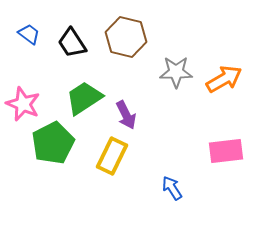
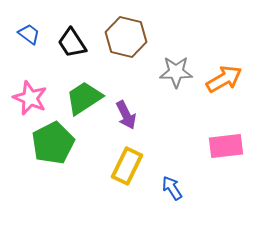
pink star: moved 7 px right, 6 px up
pink rectangle: moved 5 px up
yellow rectangle: moved 15 px right, 10 px down
